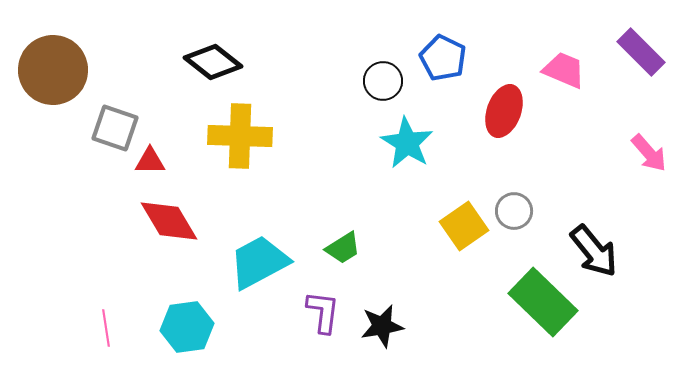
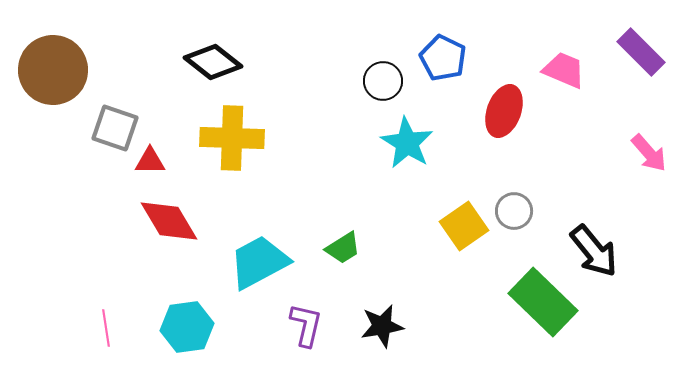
yellow cross: moved 8 px left, 2 px down
purple L-shape: moved 17 px left, 13 px down; rotated 6 degrees clockwise
